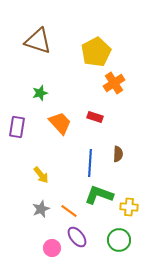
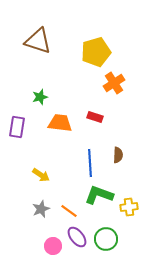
yellow pentagon: rotated 12 degrees clockwise
green star: moved 4 px down
orange trapezoid: rotated 40 degrees counterclockwise
brown semicircle: moved 1 px down
blue line: rotated 8 degrees counterclockwise
yellow arrow: rotated 18 degrees counterclockwise
yellow cross: rotated 12 degrees counterclockwise
green circle: moved 13 px left, 1 px up
pink circle: moved 1 px right, 2 px up
